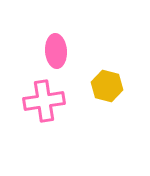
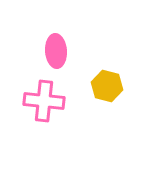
pink cross: rotated 15 degrees clockwise
